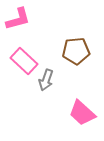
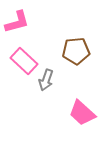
pink L-shape: moved 1 px left, 3 px down
